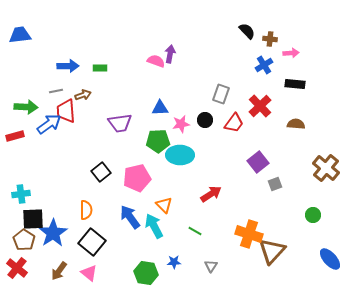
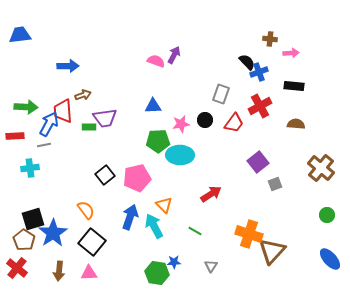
black semicircle at (247, 31): moved 31 px down
purple arrow at (170, 54): moved 4 px right, 1 px down; rotated 18 degrees clockwise
blue cross at (264, 65): moved 5 px left, 7 px down; rotated 12 degrees clockwise
green rectangle at (100, 68): moved 11 px left, 59 px down
black rectangle at (295, 84): moved 1 px left, 2 px down
gray line at (56, 91): moved 12 px left, 54 px down
red cross at (260, 106): rotated 15 degrees clockwise
blue triangle at (160, 108): moved 7 px left, 2 px up
red trapezoid at (66, 111): moved 3 px left
purple trapezoid at (120, 123): moved 15 px left, 5 px up
blue arrow at (49, 124): rotated 25 degrees counterclockwise
red rectangle at (15, 136): rotated 12 degrees clockwise
brown cross at (326, 168): moved 5 px left
black square at (101, 172): moved 4 px right, 3 px down
cyan cross at (21, 194): moved 9 px right, 26 px up
orange semicircle at (86, 210): rotated 36 degrees counterclockwise
green circle at (313, 215): moved 14 px right
blue arrow at (130, 217): rotated 55 degrees clockwise
black square at (33, 219): rotated 15 degrees counterclockwise
brown arrow at (59, 271): rotated 30 degrees counterclockwise
pink triangle at (89, 273): rotated 42 degrees counterclockwise
green hexagon at (146, 273): moved 11 px right
